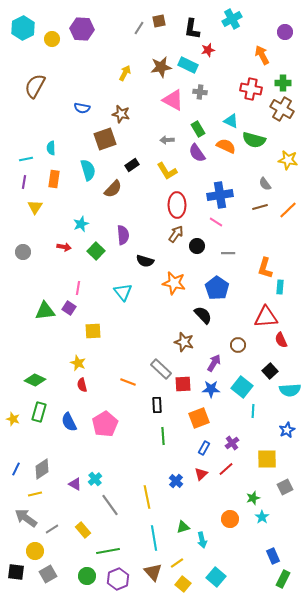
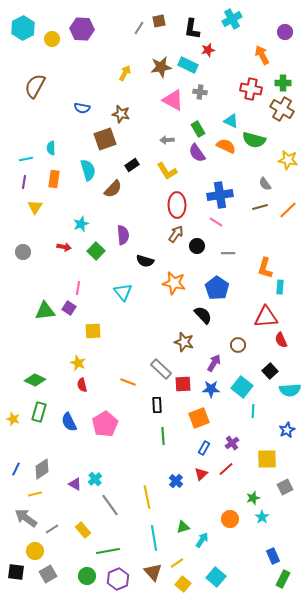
cyan arrow at (202, 540): rotated 133 degrees counterclockwise
